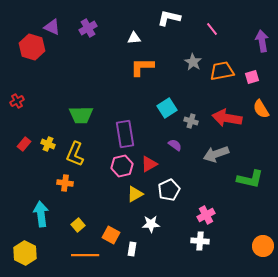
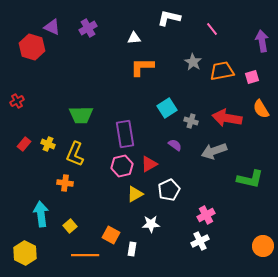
gray arrow: moved 2 px left, 3 px up
yellow square: moved 8 px left, 1 px down
white cross: rotated 30 degrees counterclockwise
